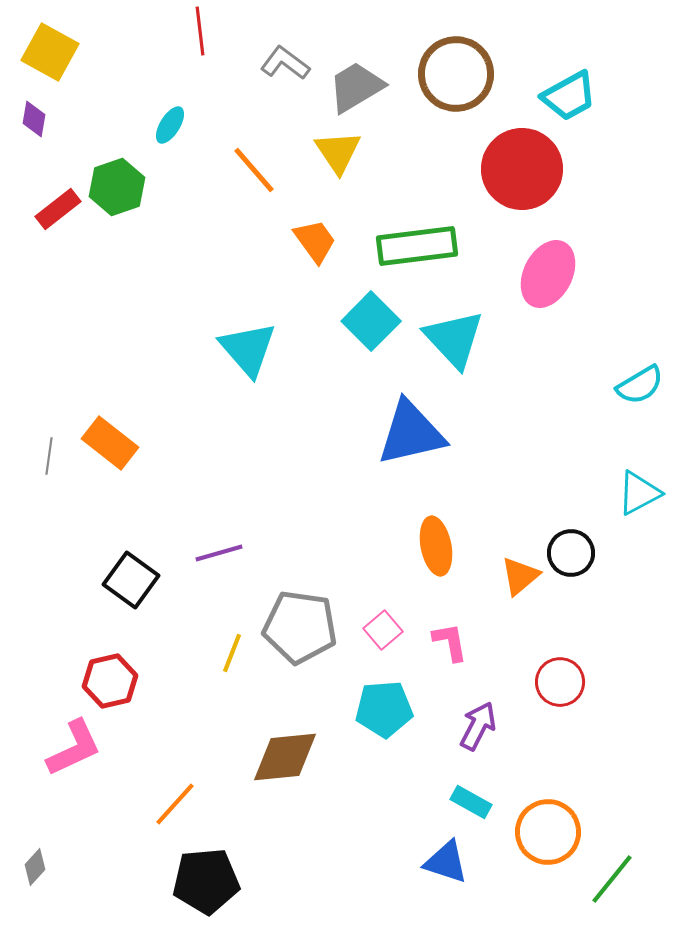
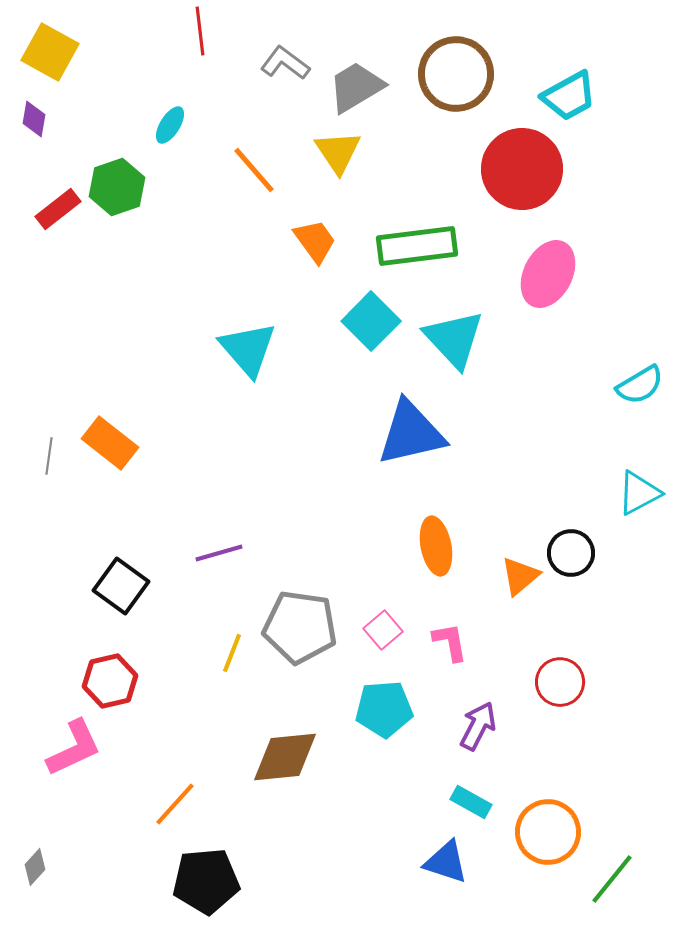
black square at (131, 580): moved 10 px left, 6 px down
